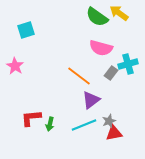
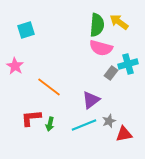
yellow arrow: moved 9 px down
green semicircle: moved 8 px down; rotated 120 degrees counterclockwise
orange line: moved 30 px left, 11 px down
red triangle: moved 10 px right, 1 px down
